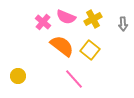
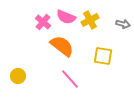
yellow cross: moved 3 px left, 1 px down
gray arrow: rotated 72 degrees counterclockwise
yellow square: moved 13 px right, 6 px down; rotated 30 degrees counterclockwise
pink line: moved 4 px left
